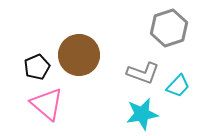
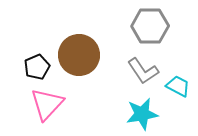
gray hexagon: moved 19 px left, 2 px up; rotated 18 degrees clockwise
gray L-shape: moved 2 px up; rotated 36 degrees clockwise
cyan trapezoid: rotated 105 degrees counterclockwise
pink triangle: rotated 33 degrees clockwise
